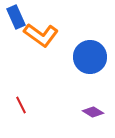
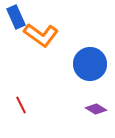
blue circle: moved 7 px down
purple diamond: moved 3 px right, 3 px up
